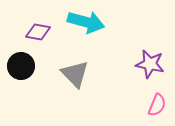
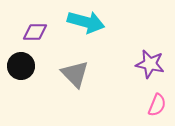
purple diamond: moved 3 px left; rotated 10 degrees counterclockwise
